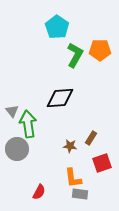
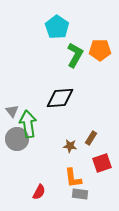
gray circle: moved 10 px up
